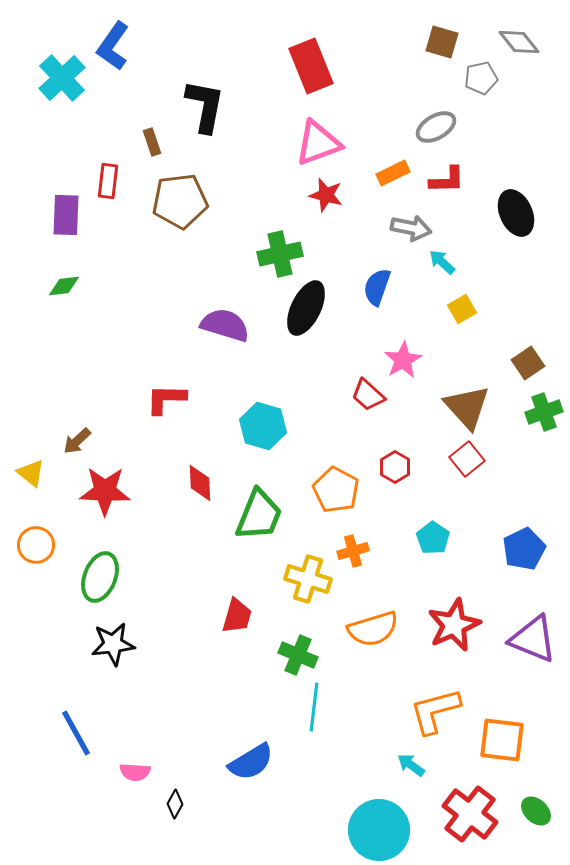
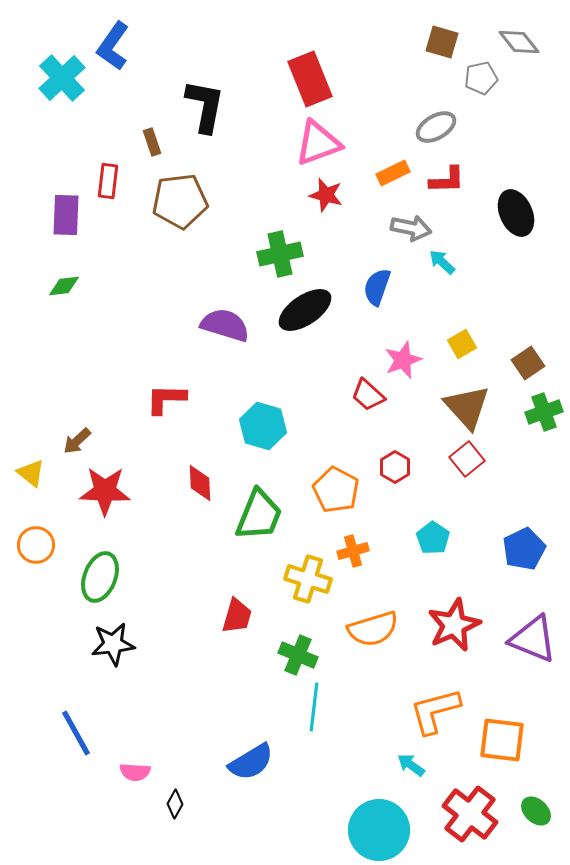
red rectangle at (311, 66): moved 1 px left, 13 px down
black ellipse at (306, 308): moved 1 px left, 2 px down; rotated 30 degrees clockwise
yellow square at (462, 309): moved 35 px down
pink star at (403, 360): rotated 9 degrees clockwise
